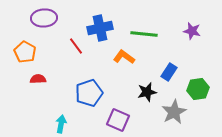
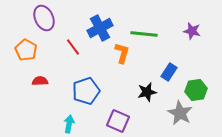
purple ellipse: rotated 70 degrees clockwise
blue cross: rotated 15 degrees counterclockwise
red line: moved 3 px left, 1 px down
orange pentagon: moved 1 px right, 2 px up
orange L-shape: moved 2 px left, 4 px up; rotated 70 degrees clockwise
red semicircle: moved 2 px right, 2 px down
green hexagon: moved 2 px left, 1 px down
blue pentagon: moved 3 px left, 2 px up
gray star: moved 6 px right, 1 px down; rotated 15 degrees counterclockwise
purple square: moved 1 px down
cyan arrow: moved 8 px right
